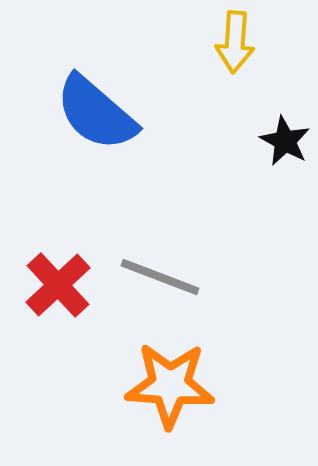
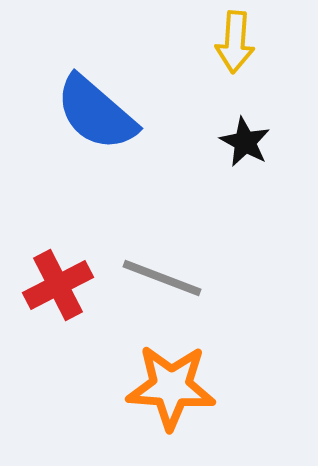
black star: moved 40 px left, 1 px down
gray line: moved 2 px right, 1 px down
red cross: rotated 16 degrees clockwise
orange star: moved 1 px right, 2 px down
